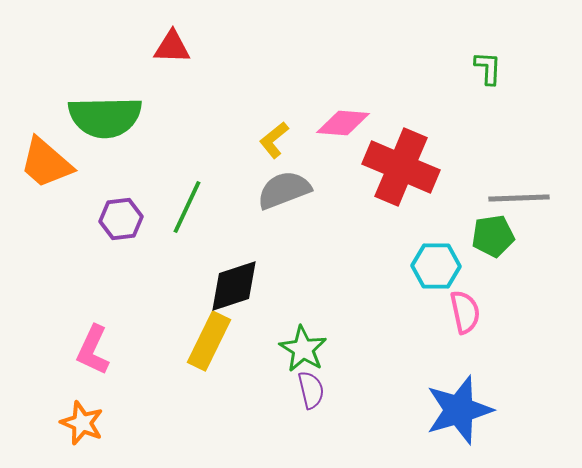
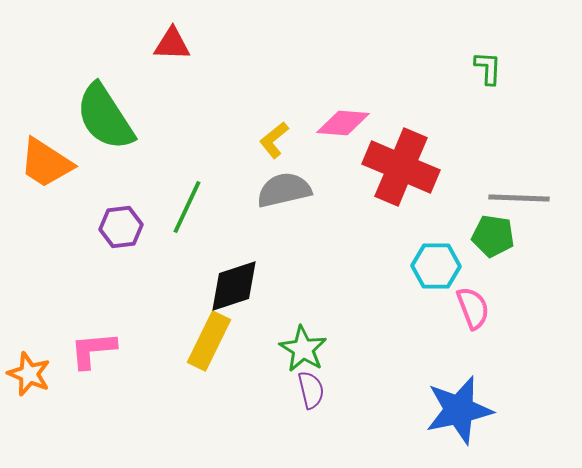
red triangle: moved 3 px up
green semicircle: rotated 58 degrees clockwise
orange trapezoid: rotated 8 degrees counterclockwise
gray semicircle: rotated 8 degrees clockwise
gray line: rotated 4 degrees clockwise
purple hexagon: moved 8 px down
green pentagon: rotated 18 degrees clockwise
pink semicircle: moved 8 px right, 4 px up; rotated 9 degrees counterclockwise
pink L-shape: rotated 60 degrees clockwise
blue star: rotated 4 degrees clockwise
orange star: moved 53 px left, 49 px up
